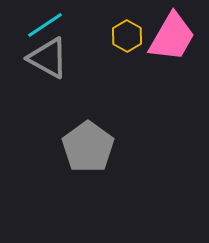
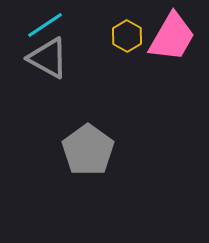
gray pentagon: moved 3 px down
